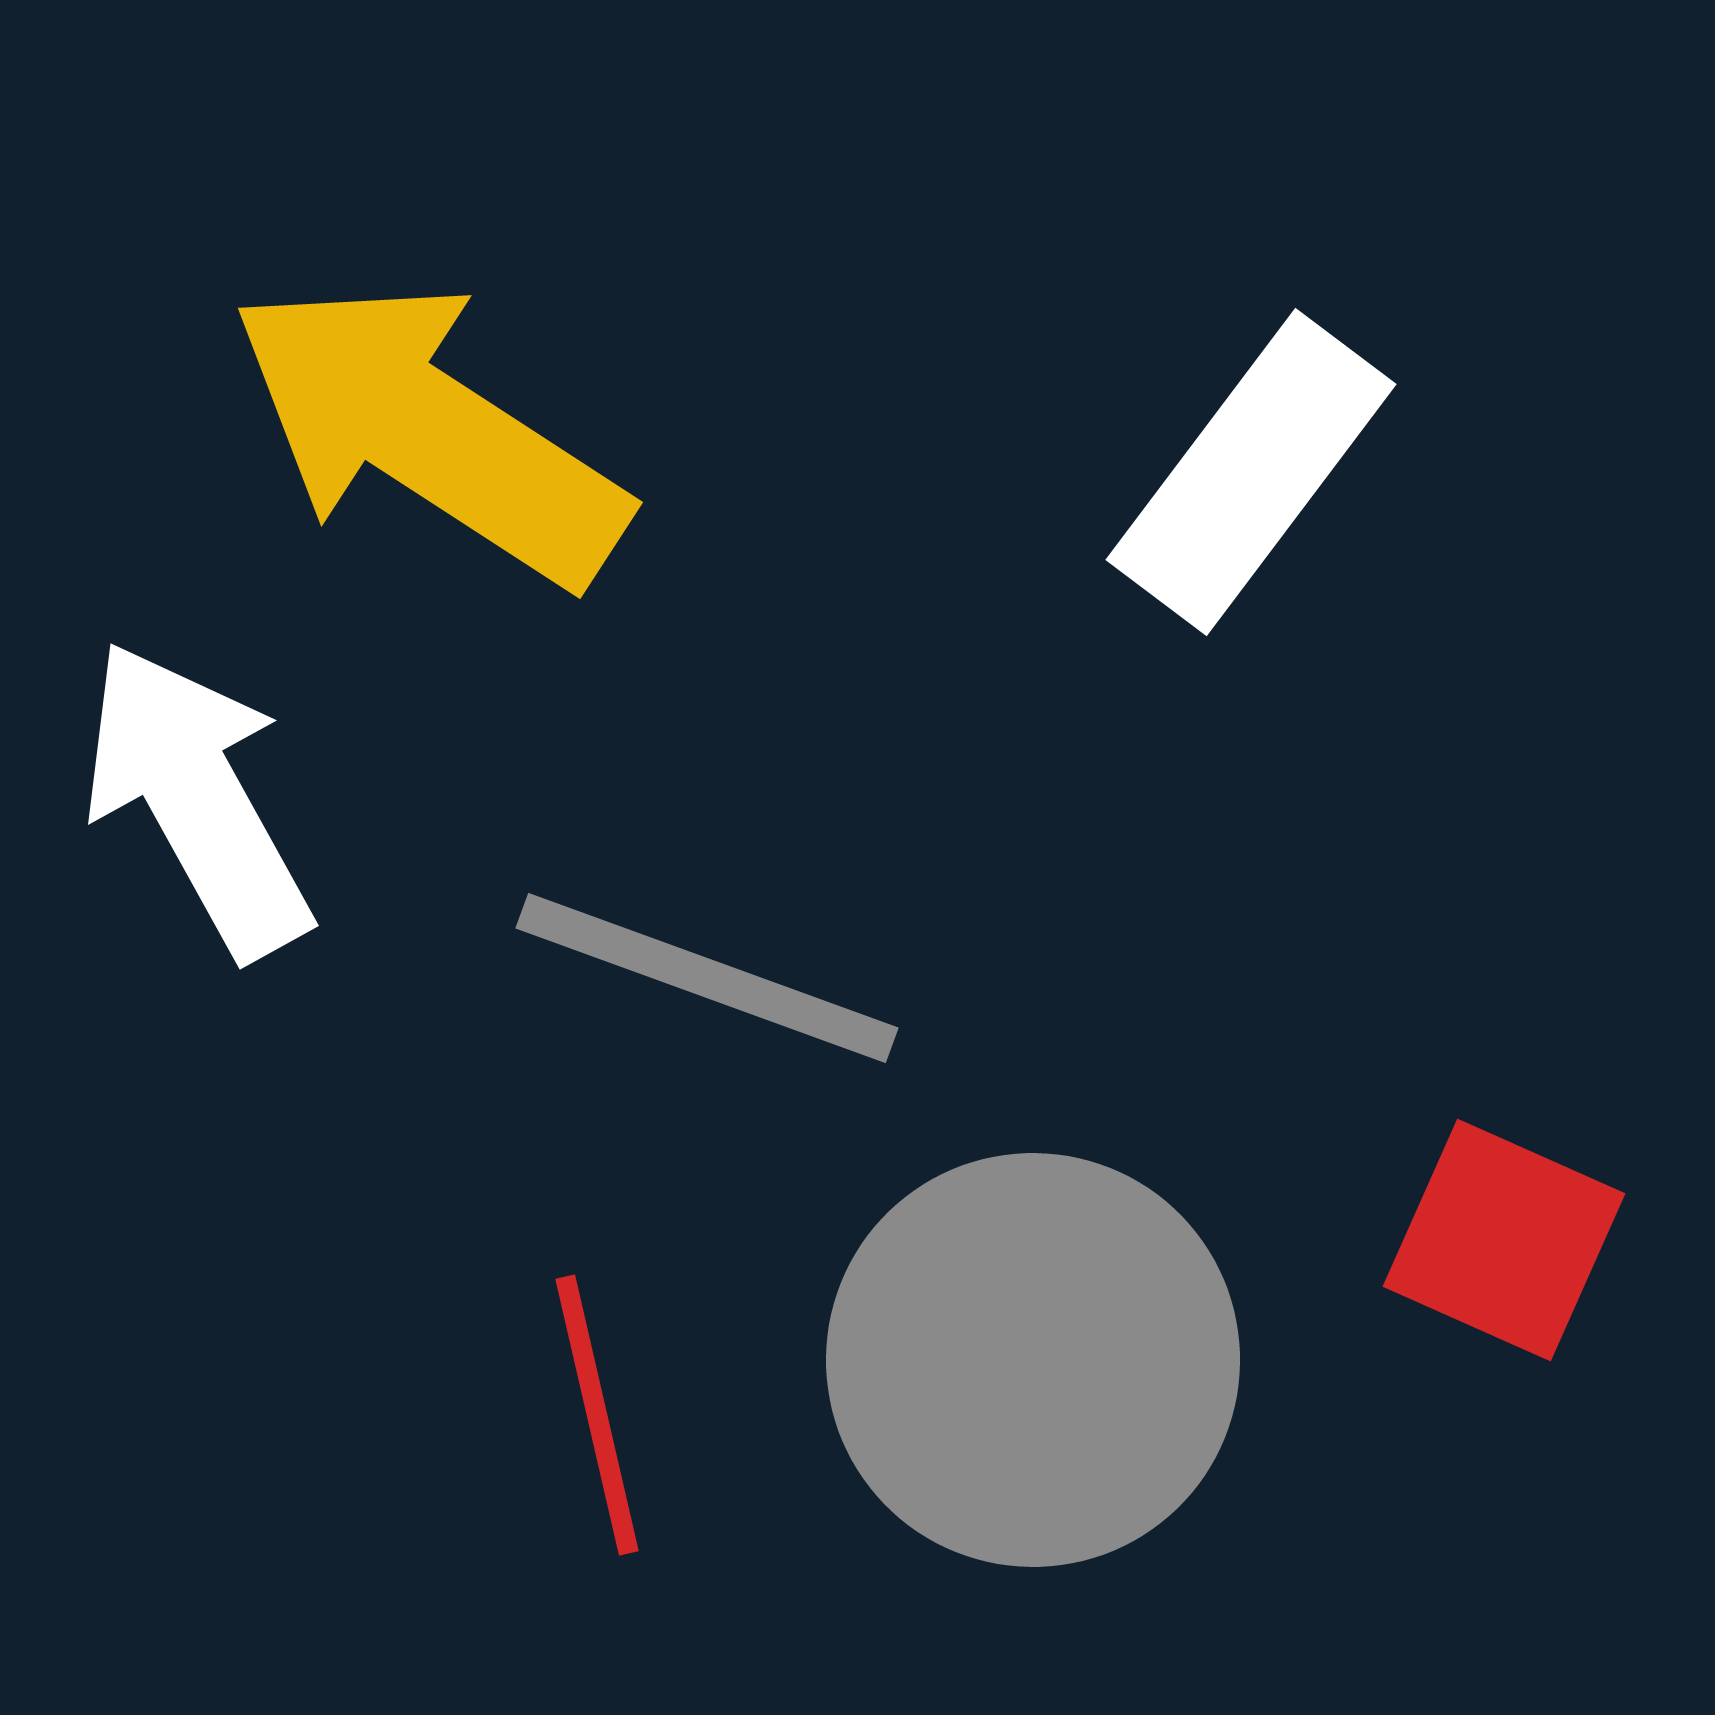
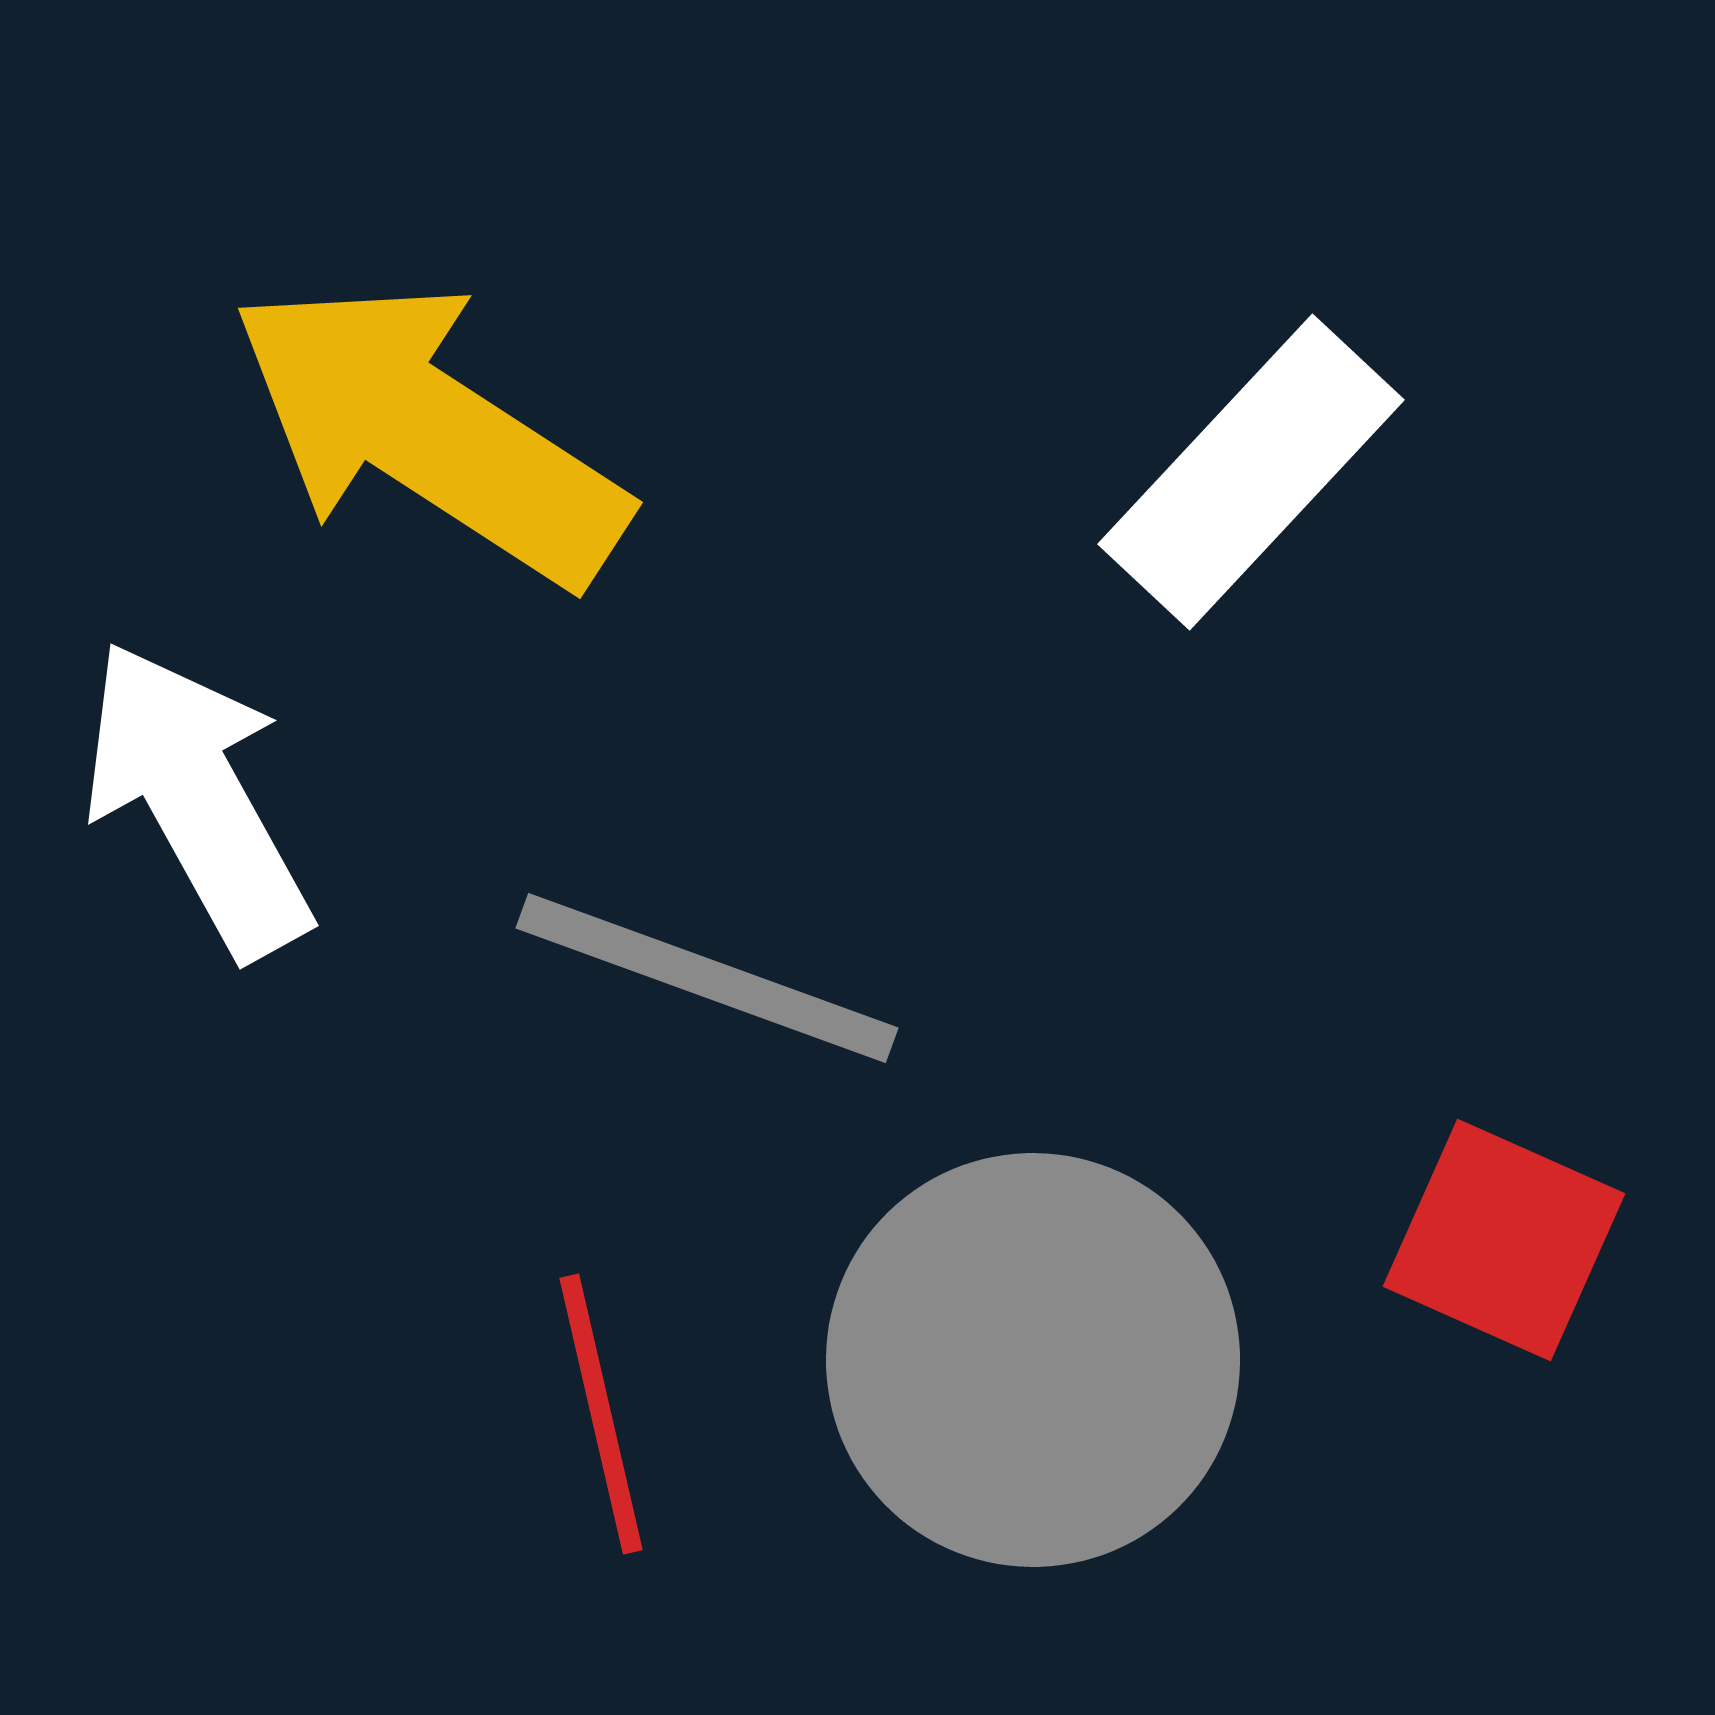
white rectangle: rotated 6 degrees clockwise
red line: moved 4 px right, 1 px up
